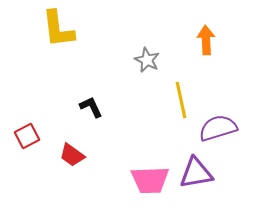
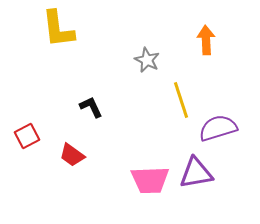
yellow line: rotated 6 degrees counterclockwise
